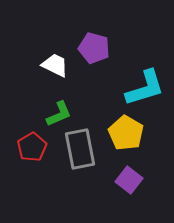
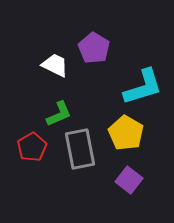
purple pentagon: rotated 16 degrees clockwise
cyan L-shape: moved 2 px left, 1 px up
